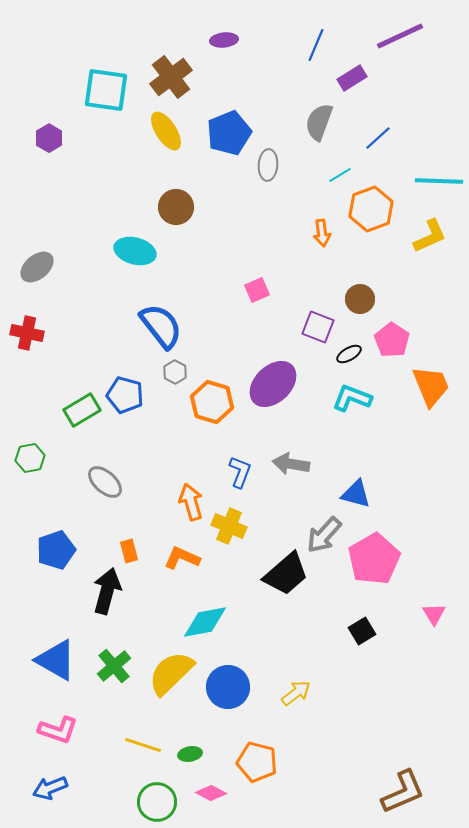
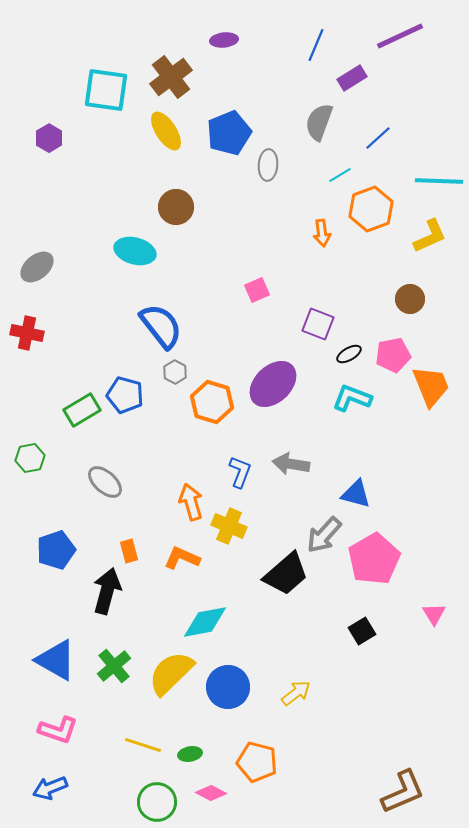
brown circle at (360, 299): moved 50 px right
purple square at (318, 327): moved 3 px up
pink pentagon at (392, 340): moved 1 px right, 15 px down; rotated 28 degrees clockwise
